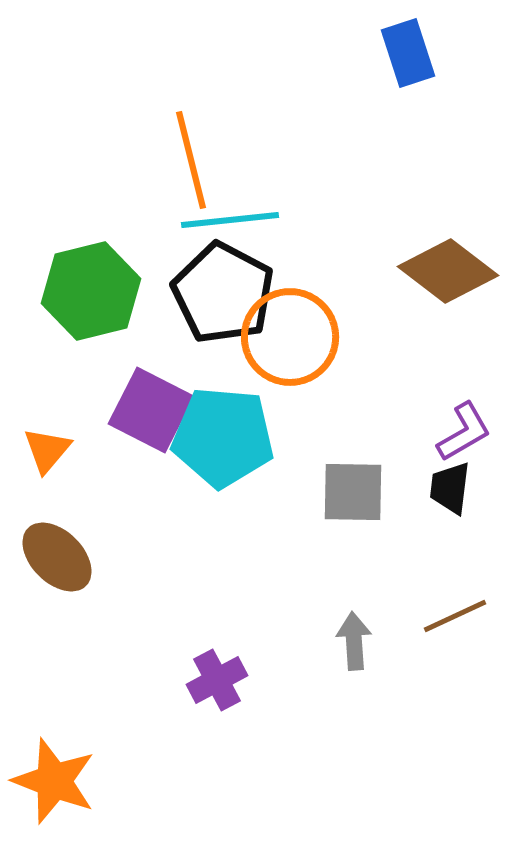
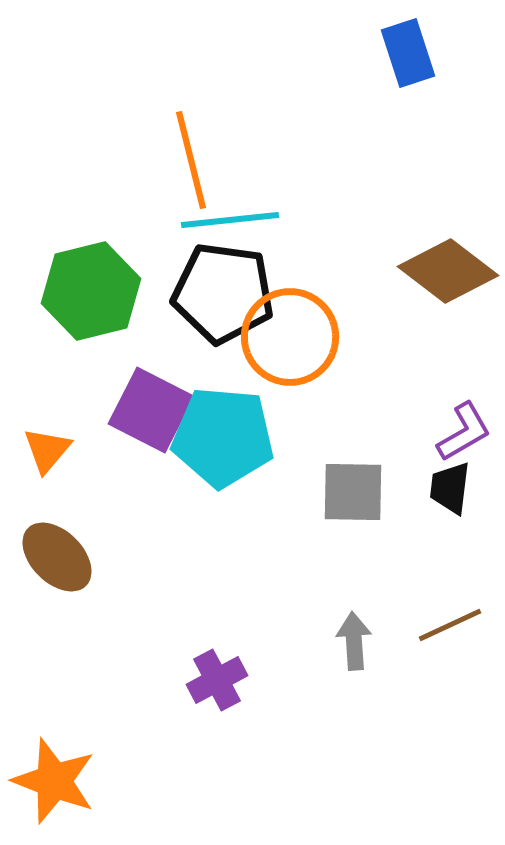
black pentagon: rotated 20 degrees counterclockwise
brown line: moved 5 px left, 9 px down
